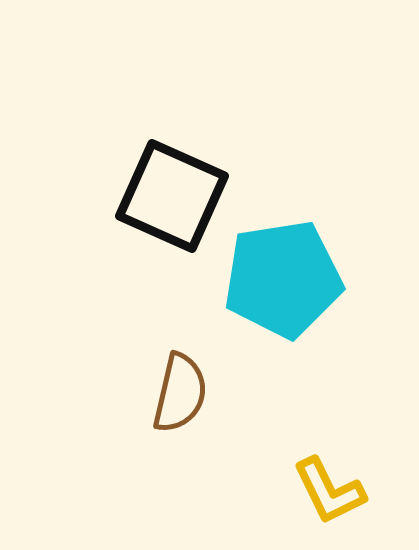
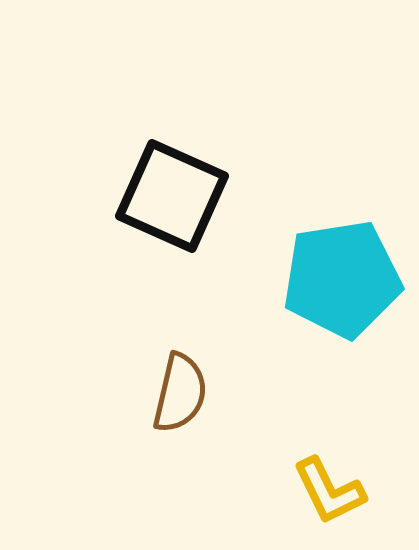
cyan pentagon: moved 59 px right
